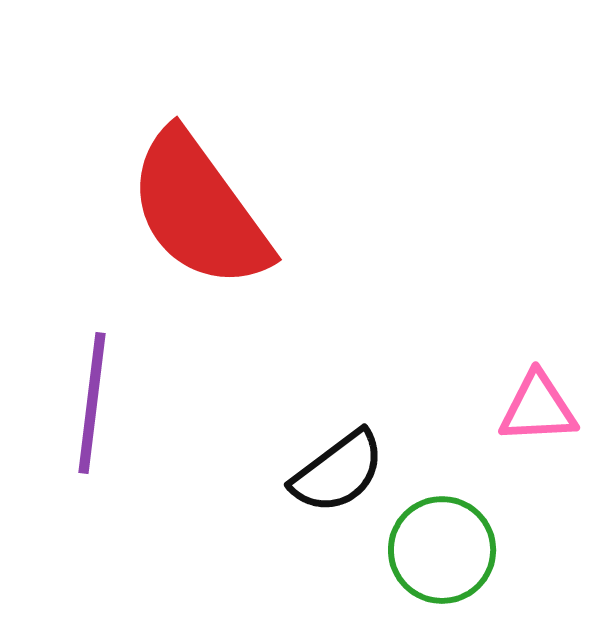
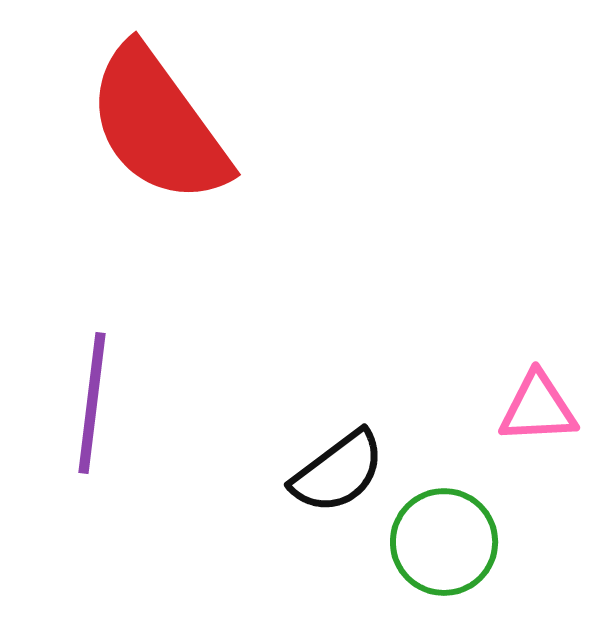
red semicircle: moved 41 px left, 85 px up
green circle: moved 2 px right, 8 px up
